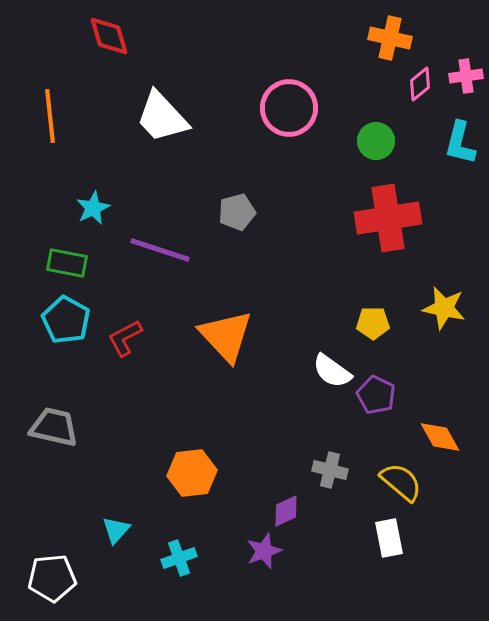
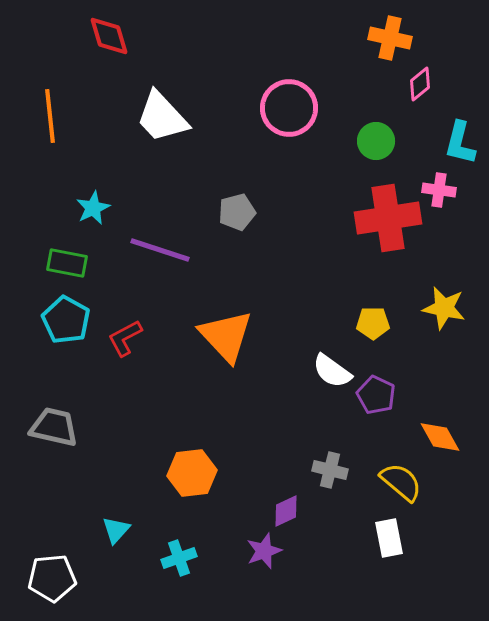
pink cross: moved 27 px left, 114 px down; rotated 16 degrees clockwise
